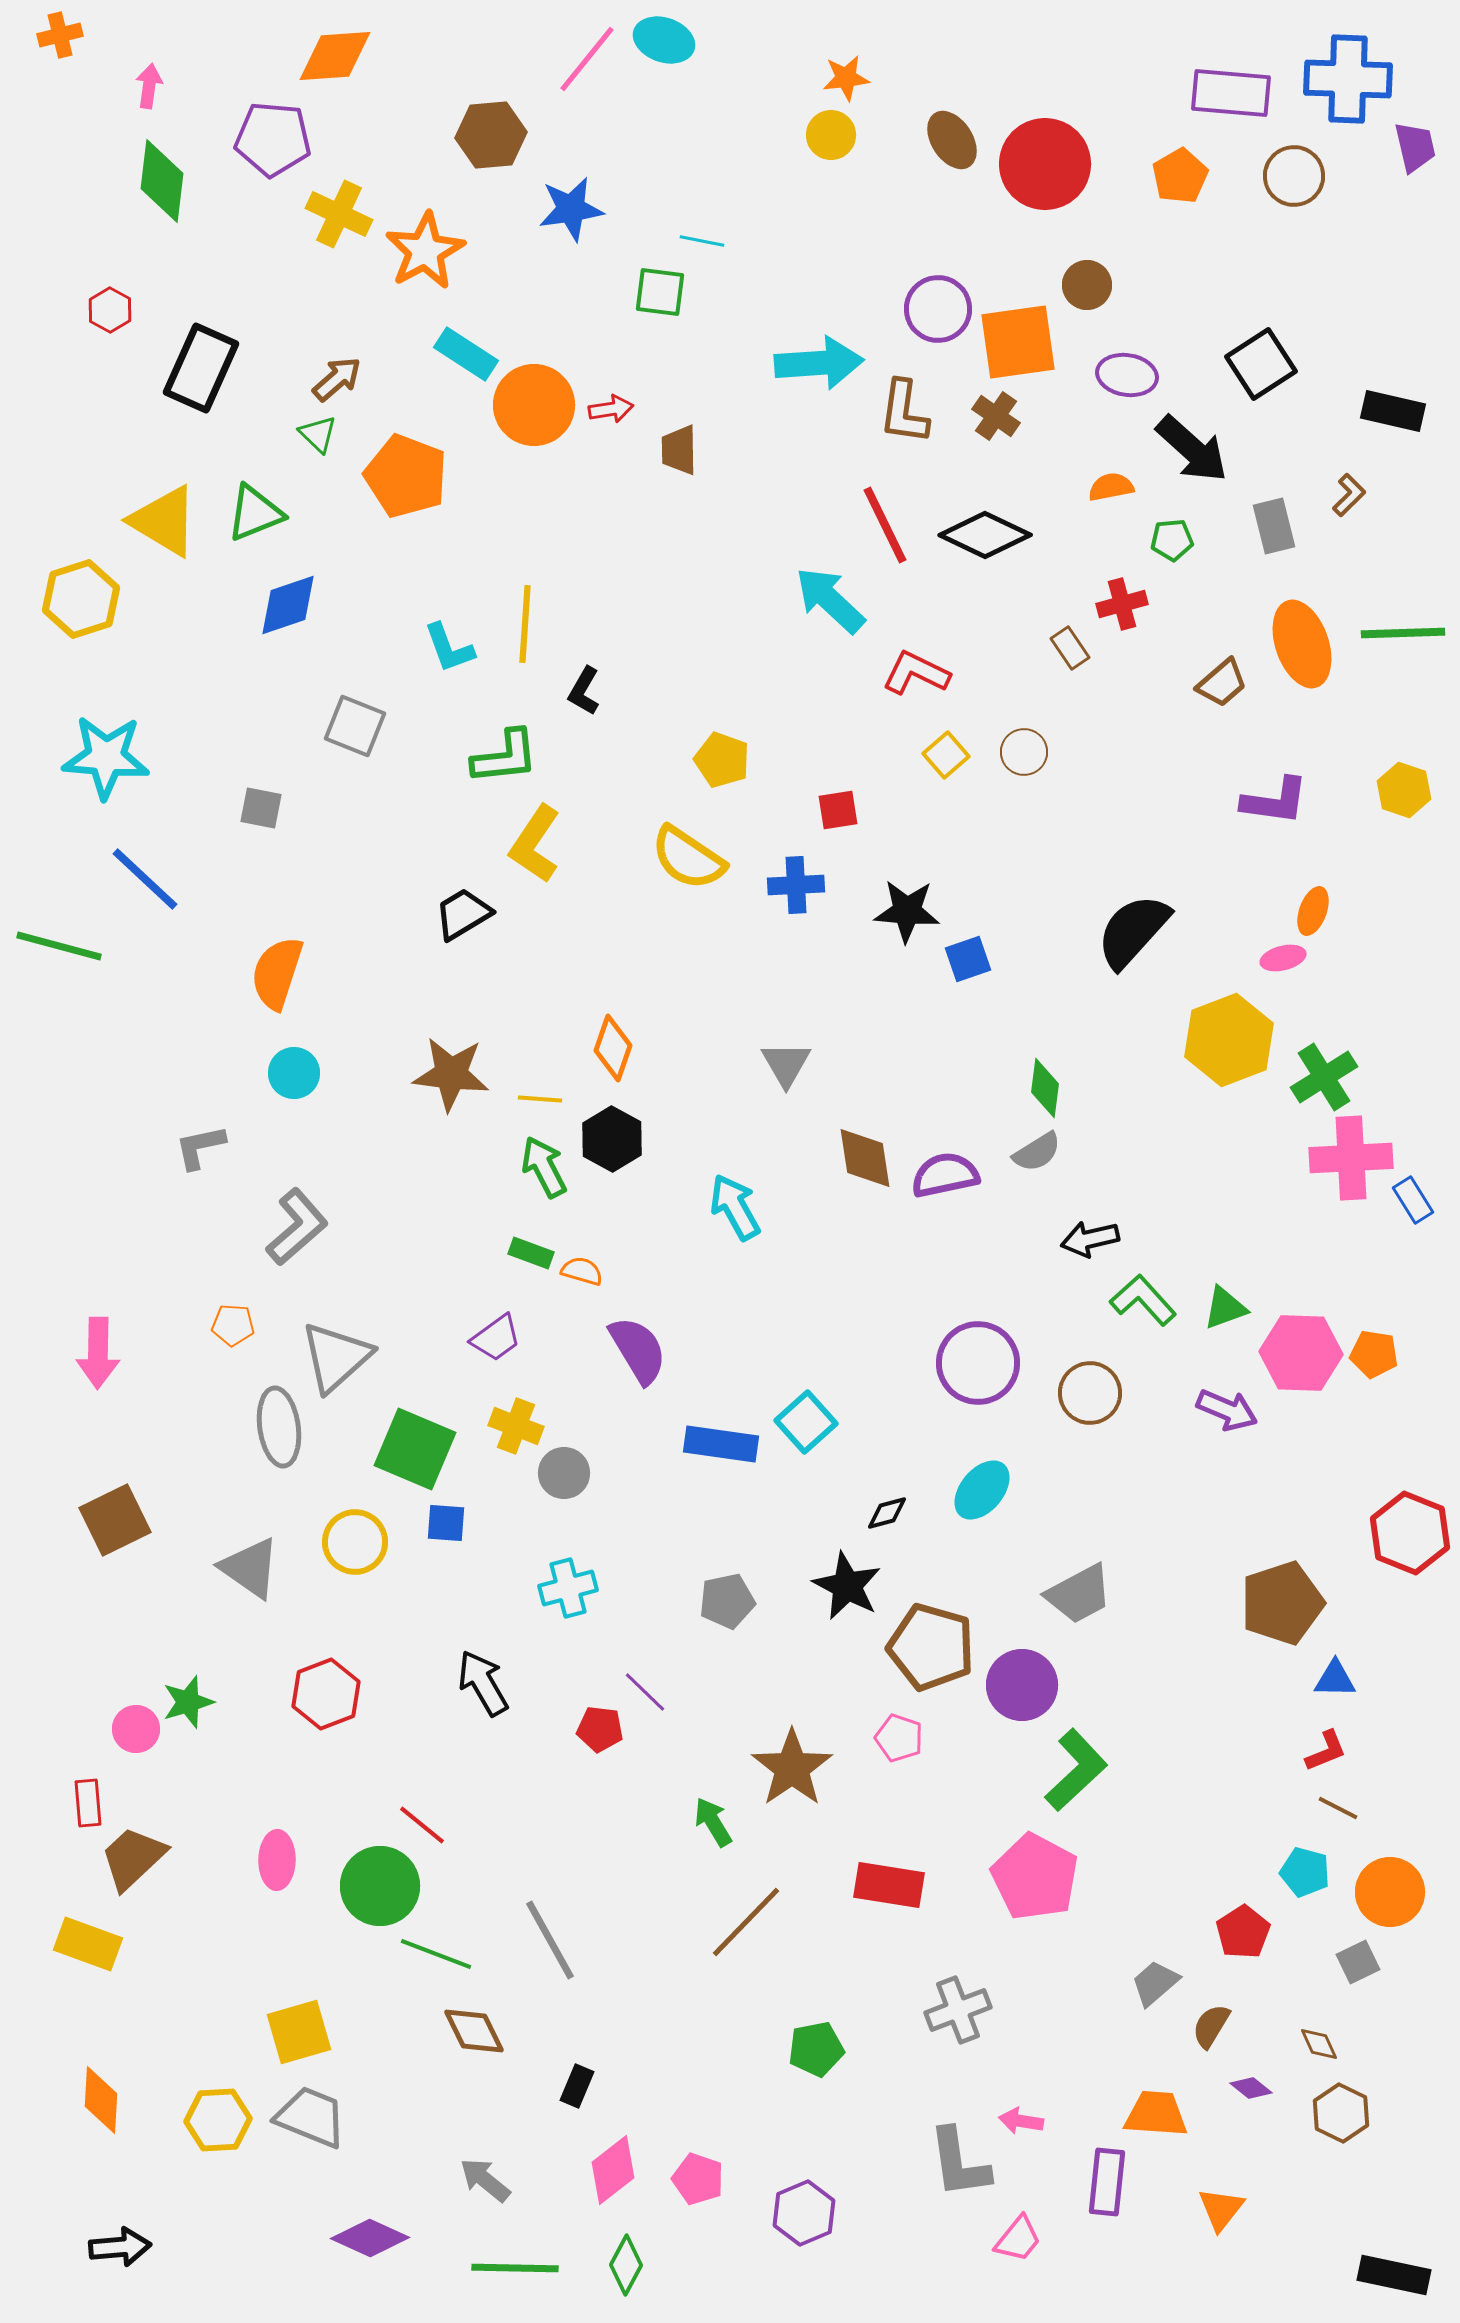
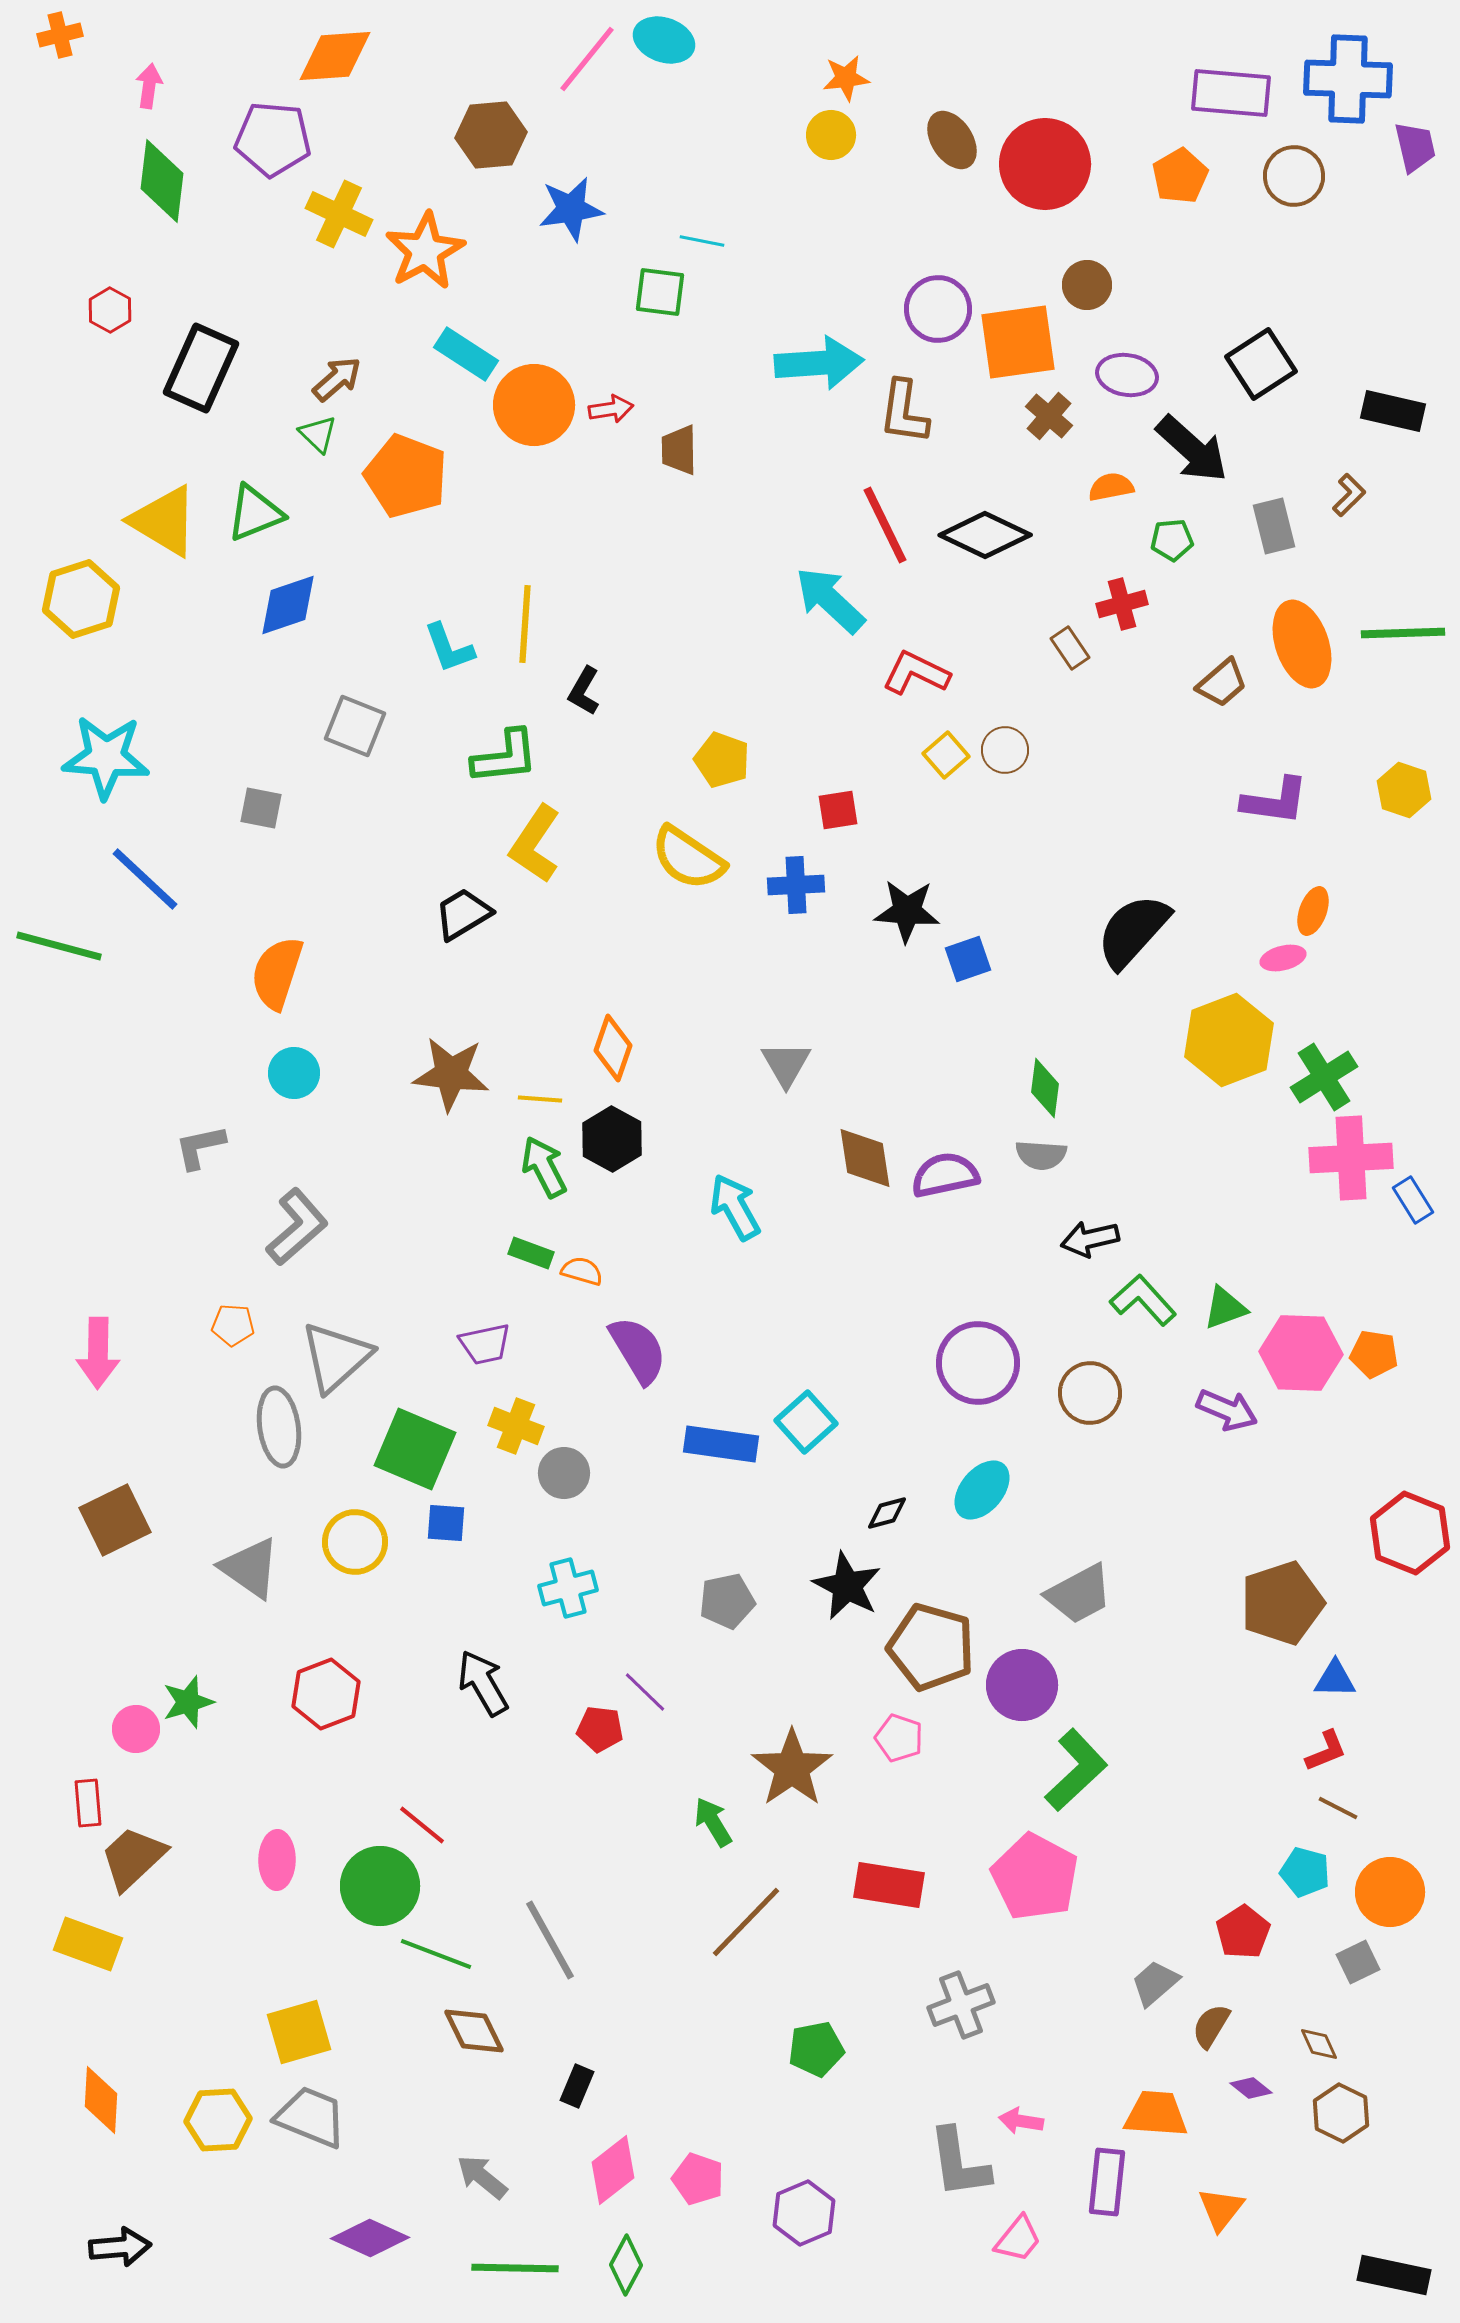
brown cross at (996, 416): moved 53 px right; rotated 6 degrees clockwise
brown circle at (1024, 752): moved 19 px left, 2 px up
gray semicircle at (1037, 1152): moved 4 px right, 3 px down; rotated 36 degrees clockwise
purple trapezoid at (496, 1338): moved 11 px left, 6 px down; rotated 24 degrees clockwise
gray cross at (958, 2010): moved 3 px right, 5 px up
gray arrow at (485, 2180): moved 3 px left, 3 px up
